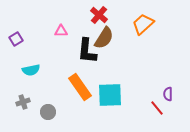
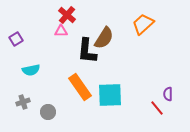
red cross: moved 32 px left
